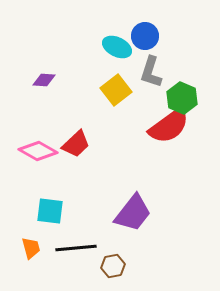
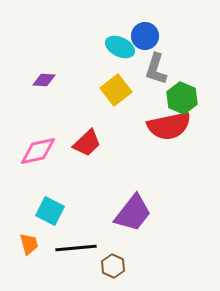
cyan ellipse: moved 3 px right
gray L-shape: moved 5 px right, 3 px up
red semicircle: rotated 24 degrees clockwise
red trapezoid: moved 11 px right, 1 px up
pink diamond: rotated 42 degrees counterclockwise
cyan square: rotated 20 degrees clockwise
orange trapezoid: moved 2 px left, 4 px up
brown hexagon: rotated 25 degrees counterclockwise
